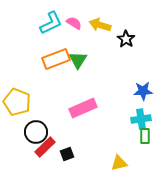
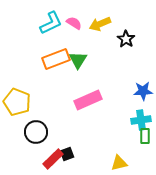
yellow arrow: moved 1 px up; rotated 40 degrees counterclockwise
pink rectangle: moved 5 px right, 8 px up
cyan cross: moved 1 px down
red rectangle: moved 8 px right, 12 px down
